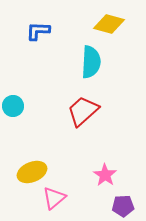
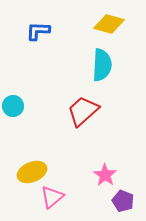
cyan semicircle: moved 11 px right, 3 px down
pink triangle: moved 2 px left, 1 px up
purple pentagon: moved 5 px up; rotated 25 degrees clockwise
